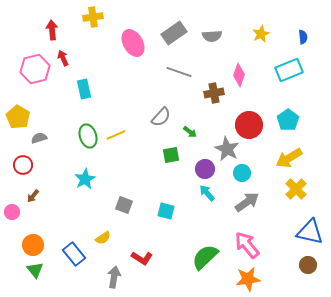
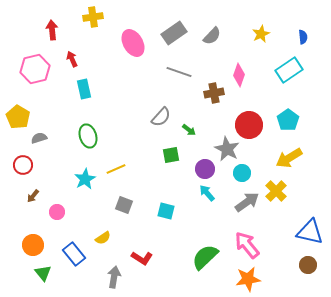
gray semicircle at (212, 36): rotated 42 degrees counterclockwise
red arrow at (63, 58): moved 9 px right, 1 px down
cyan rectangle at (289, 70): rotated 12 degrees counterclockwise
green arrow at (190, 132): moved 1 px left, 2 px up
yellow line at (116, 135): moved 34 px down
yellow cross at (296, 189): moved 20 px left, 2 px down
pink circle at (12, 212): moved 45 px right
green triangle at (35, 270): moved 8 px right, 3 px down
